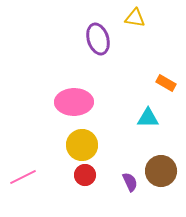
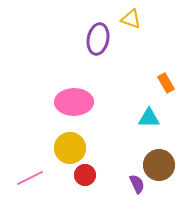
yellow triangle: moved 4 px left, 1 px down; rotated 10 degrees clockwise
purple ellipse: rotated 28 degrees clockwise
orange rectangle: rotated 30 degrees clockwise
cyan triangle: moved 1 px right
yellow circle: moved 12 px left, 3 px down
brown circle: moved 2 px left, 6 px up
pink line: moved 7 px right, 1 px down
purple semicircle: moved 7 px right, 2 px down
